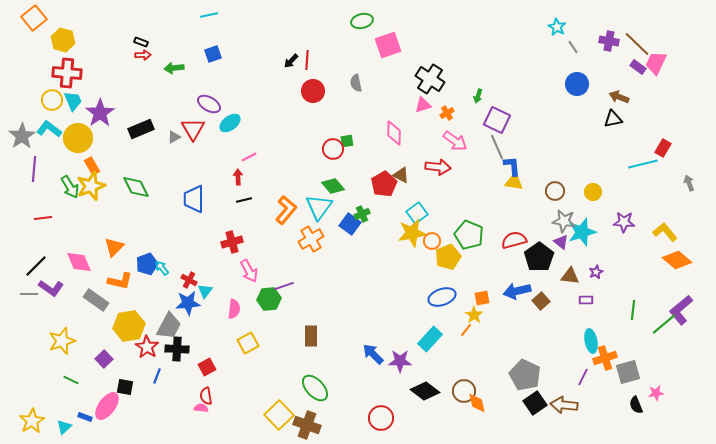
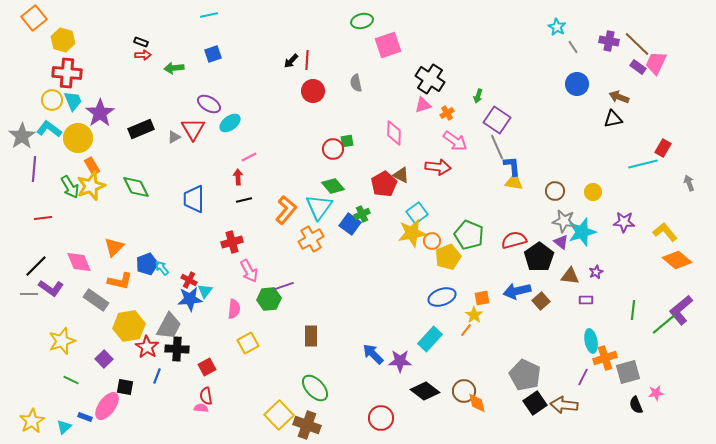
purple square at (497, 120): rotated 8 degrees clockwise
blue star at (188, 303): moved 2 px right, 4 px up
